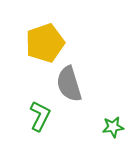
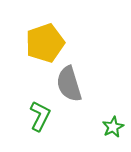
green star: rotated 20 degrees counterclockwise
